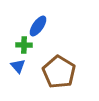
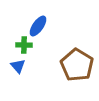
brown pentagon: moved 18 px right, 7 px up
